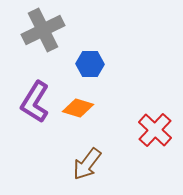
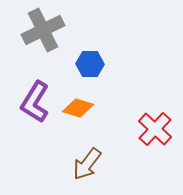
red cross: moved 1 px up
